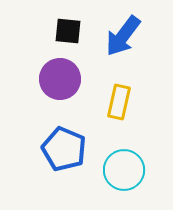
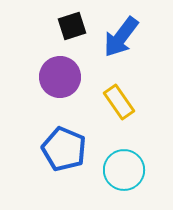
black square: moved 4 px right, 5 px up; rotated 24 degrees counterclockwise
blue arrow: moved 2 px left, 1 px down
purple circle: moved 2 px up
yellow rectangle: rotated 48 degrees counterclockwise
